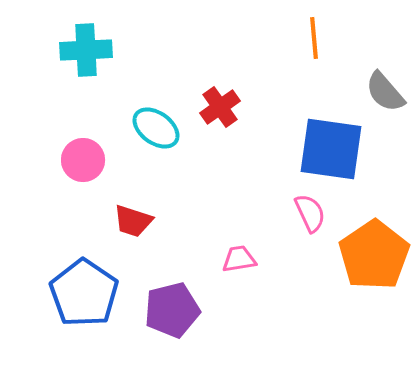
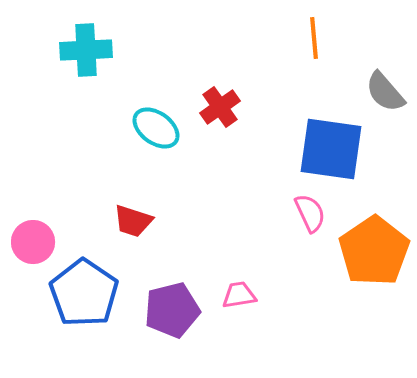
pink circle: moved 50 px left, 82 px down
orange pentagon: moved 4 px up
pink trapezoid: moved 36 px down
